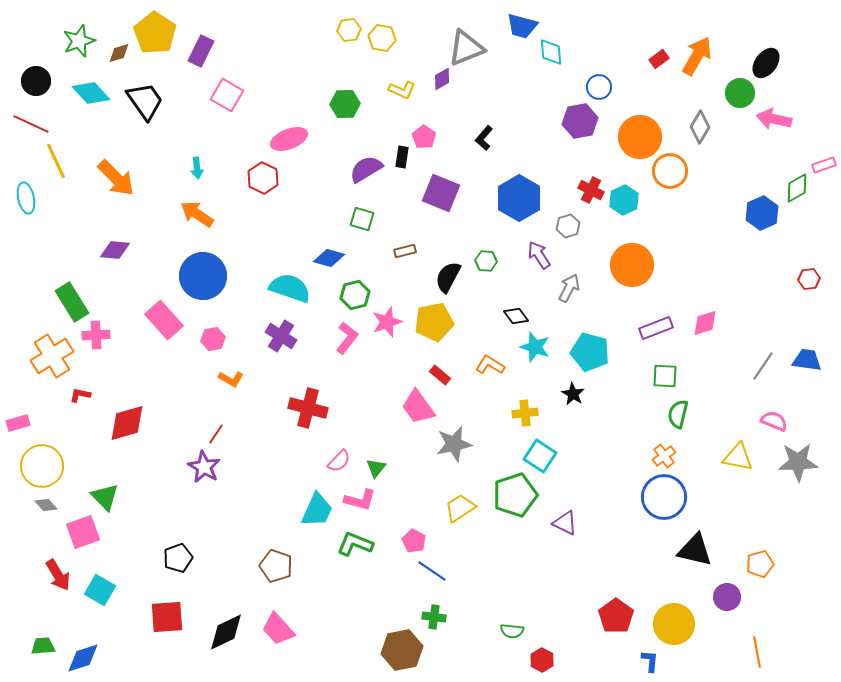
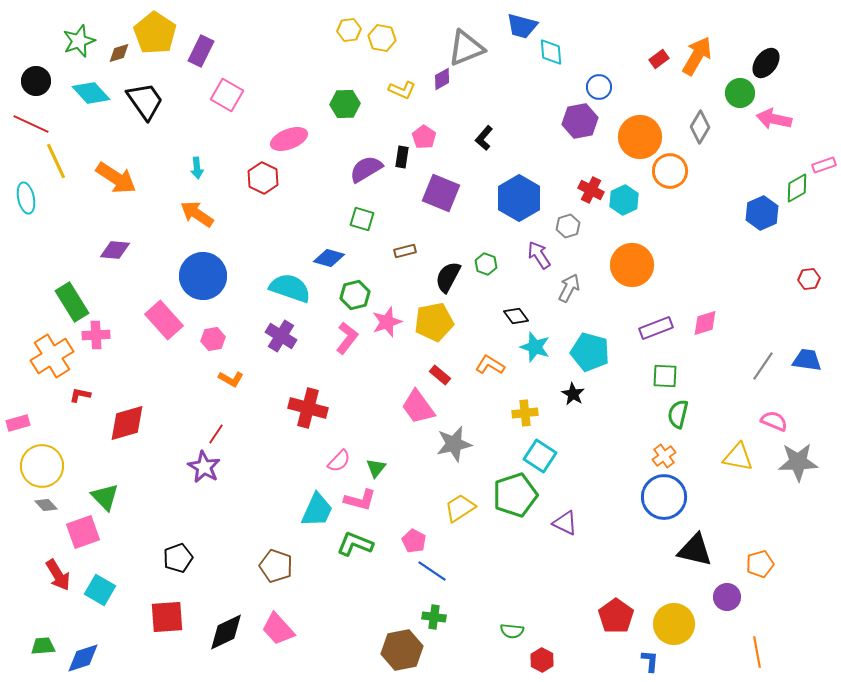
orange arrow at (116, 178): rotated 12 degrees counterclockwise
green hexagon at (486, 261): moved 3 px down; rotated 15 degrees clockwise
